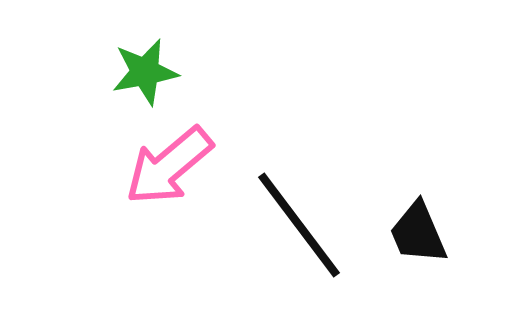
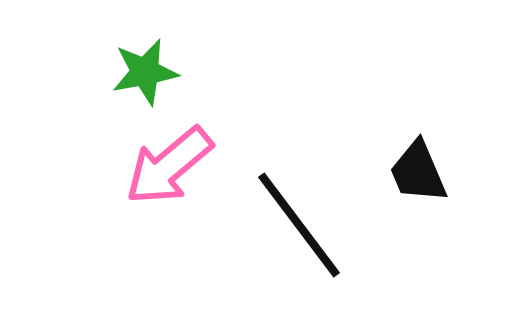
black trapezoid: moved 61 px up
